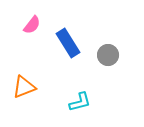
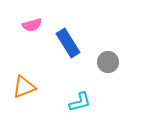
pink semicircle: rotated 36 degrees clockwise
gray circle: moved 7 px down
